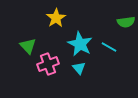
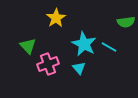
cyan star: moved 4 px right
